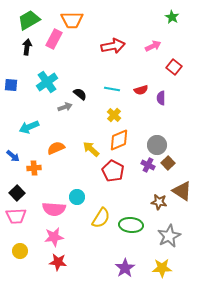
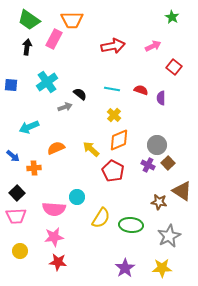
green trapezoid: rotated 115 degrees counterclockwise
red semicircle: rotated 144 degrees counterclockwise
